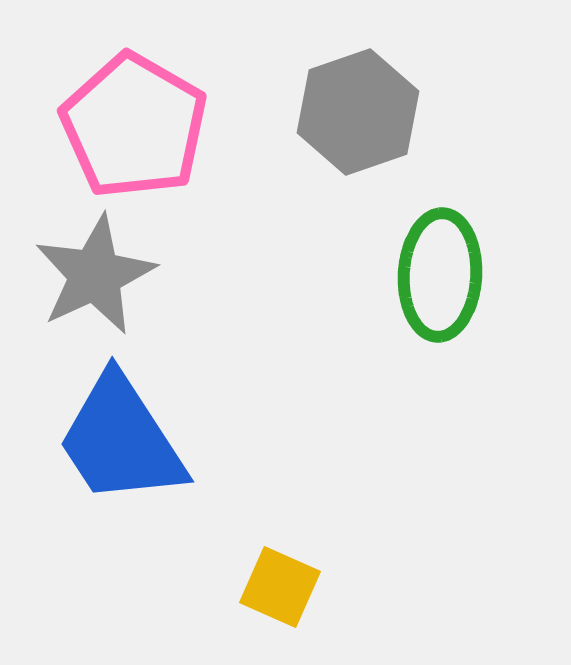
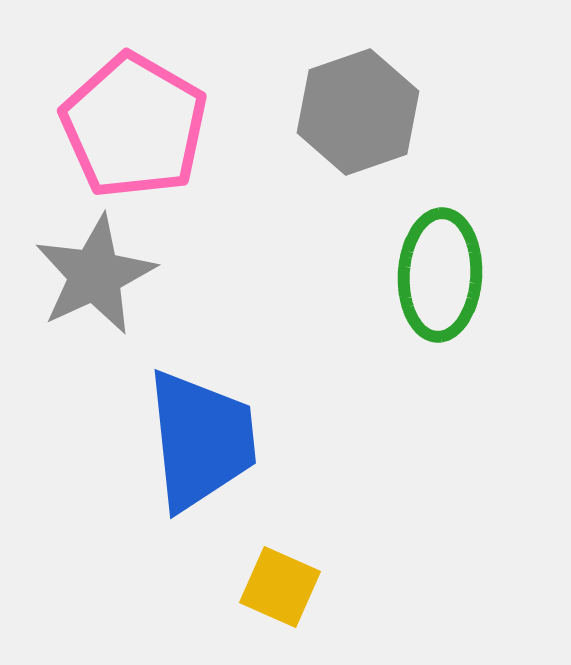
blue trapezoid: moved 80 px right; rotated 153 degrees counterclockwise
